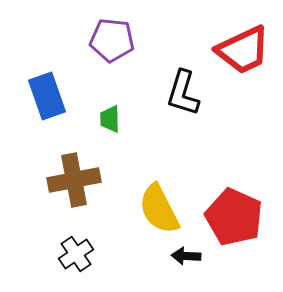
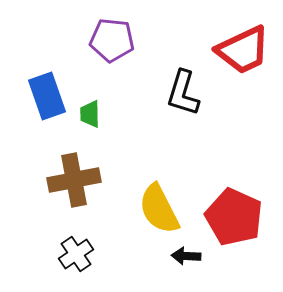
green trapezoid: moved 20 px left, 5 px up
